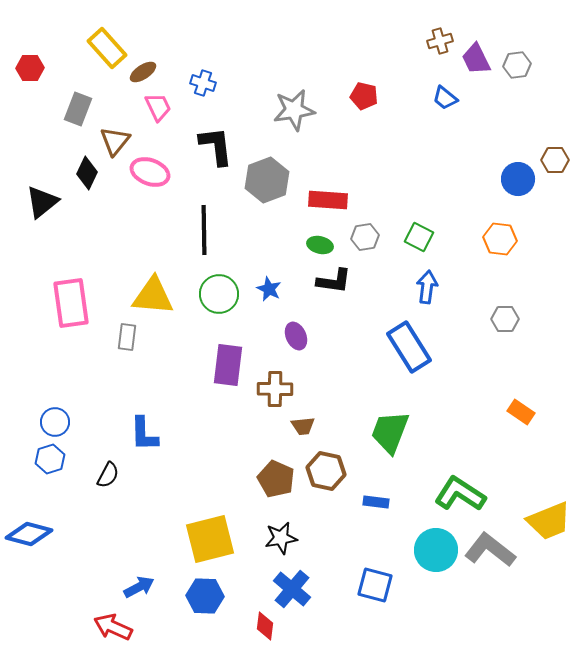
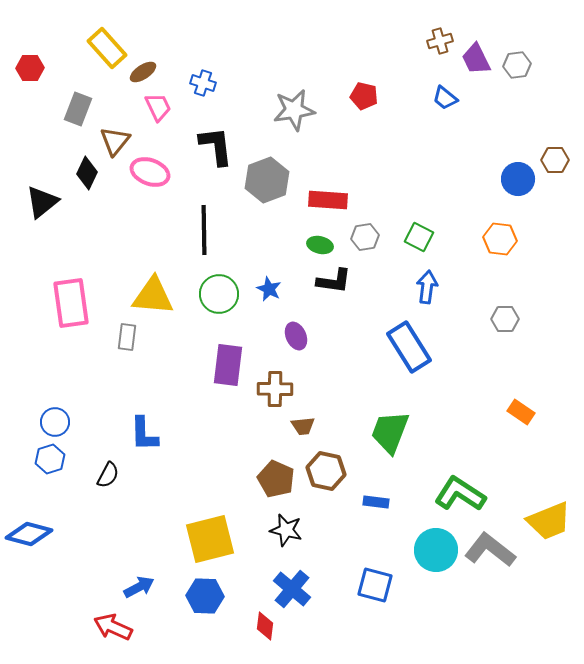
black star at (281, 538): moved 5 px right, 8 px up; rotated 24 degrees clockwise
